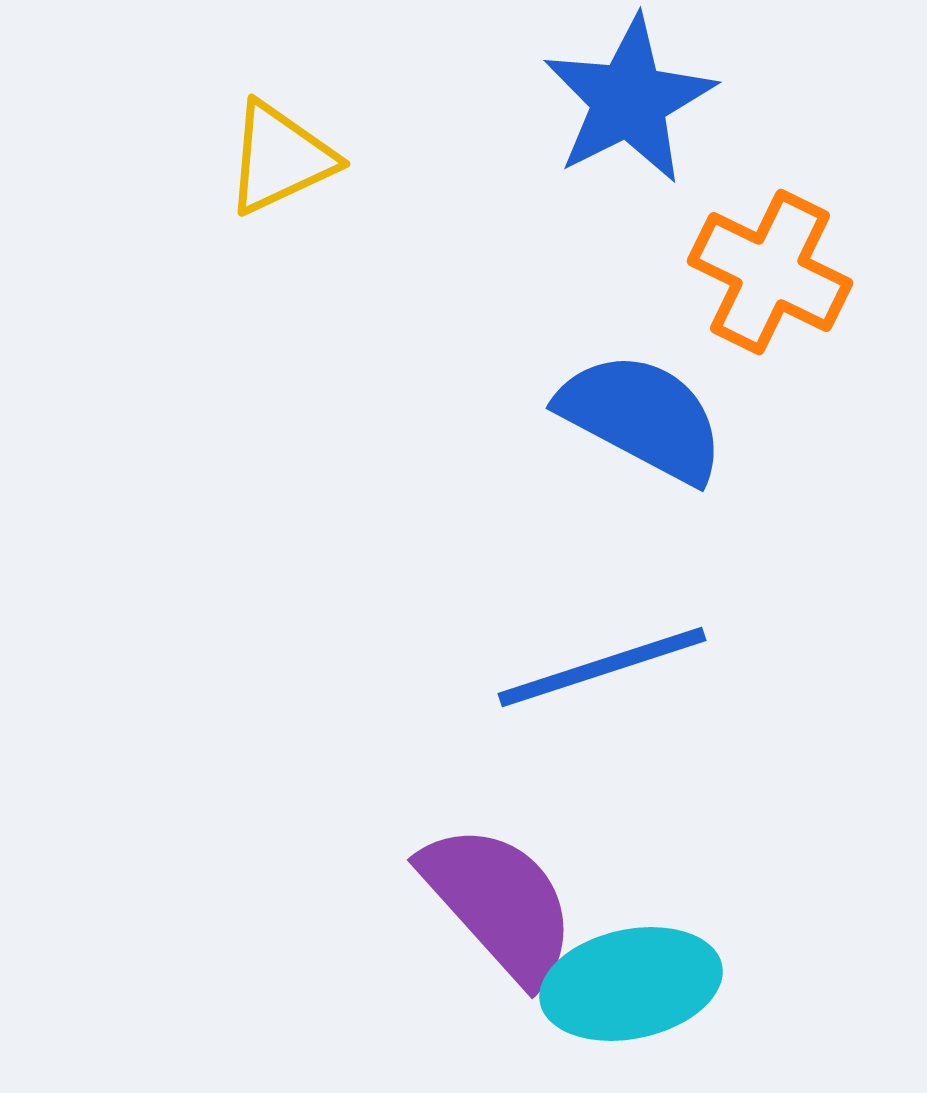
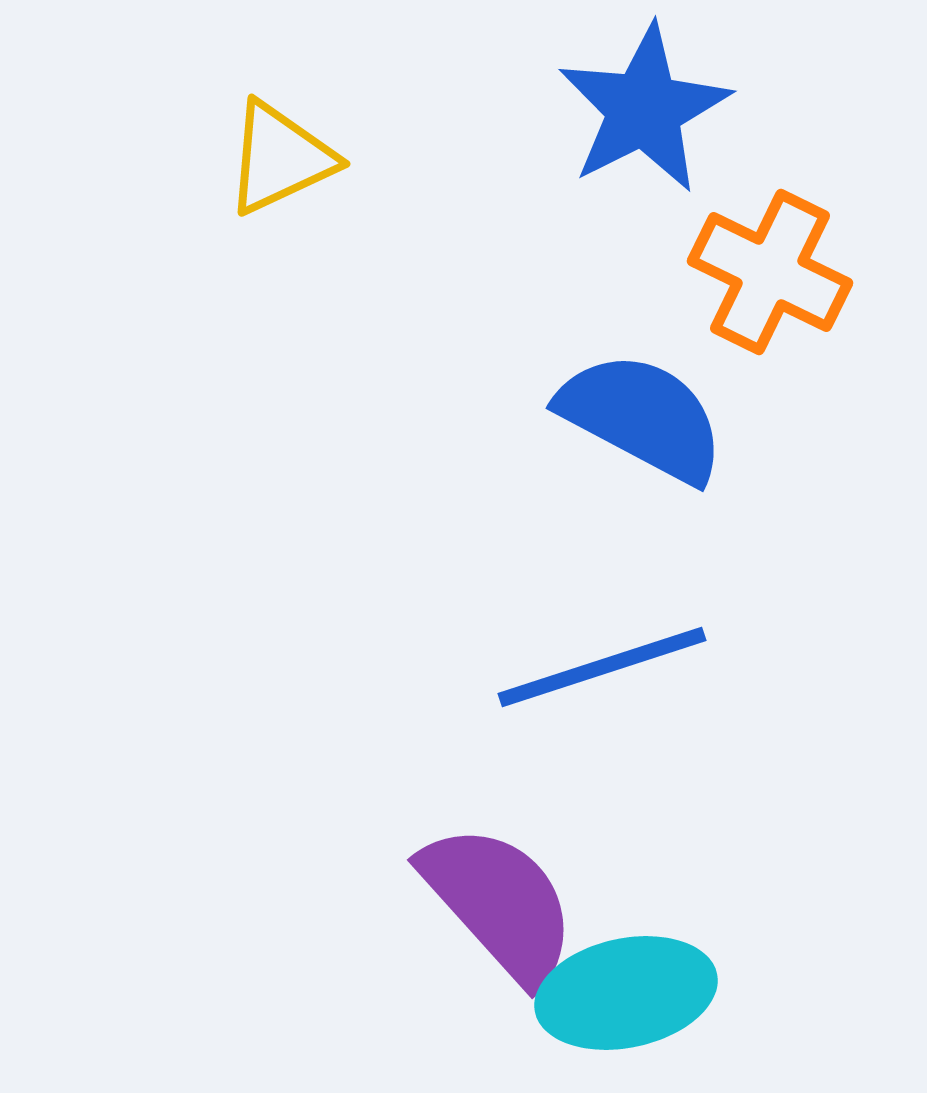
blue star: moved 15 px right, 9 px down
cyan ellipse: moved 5 px left, 9 px down
